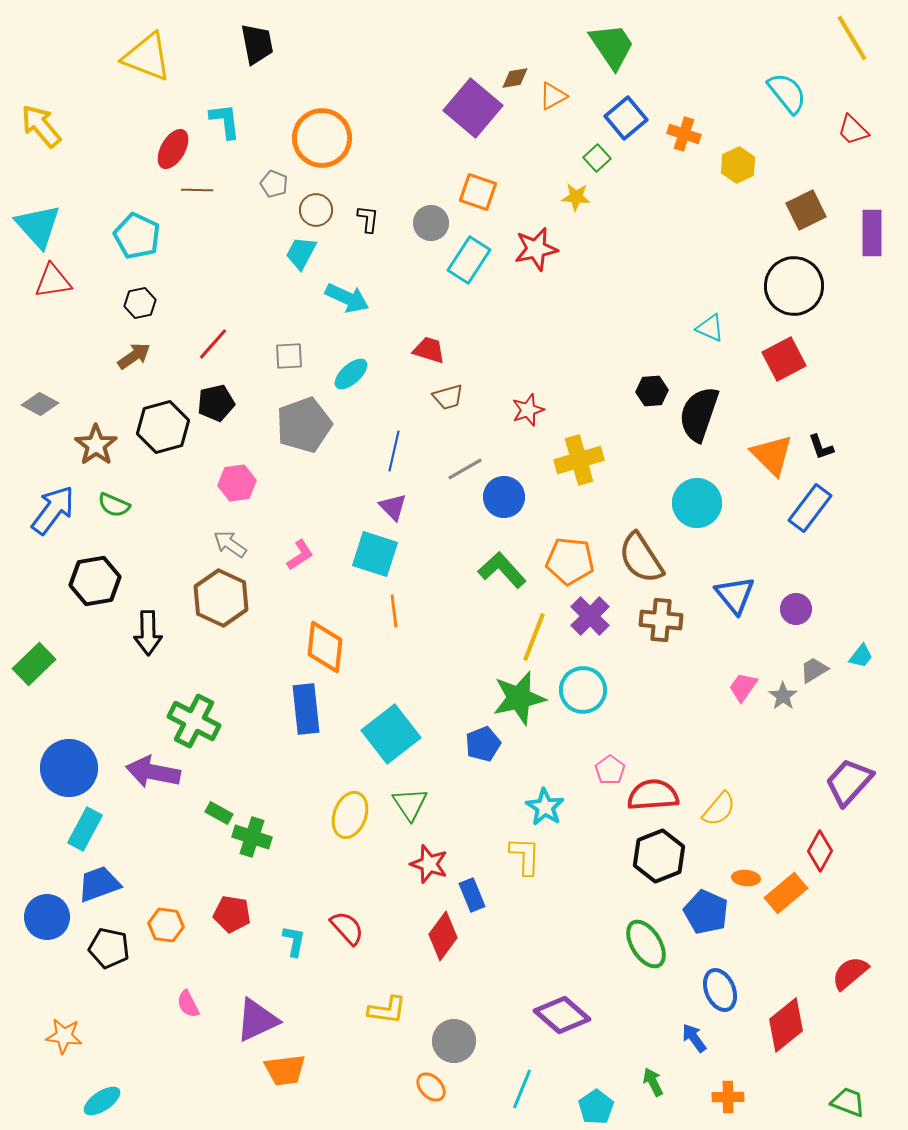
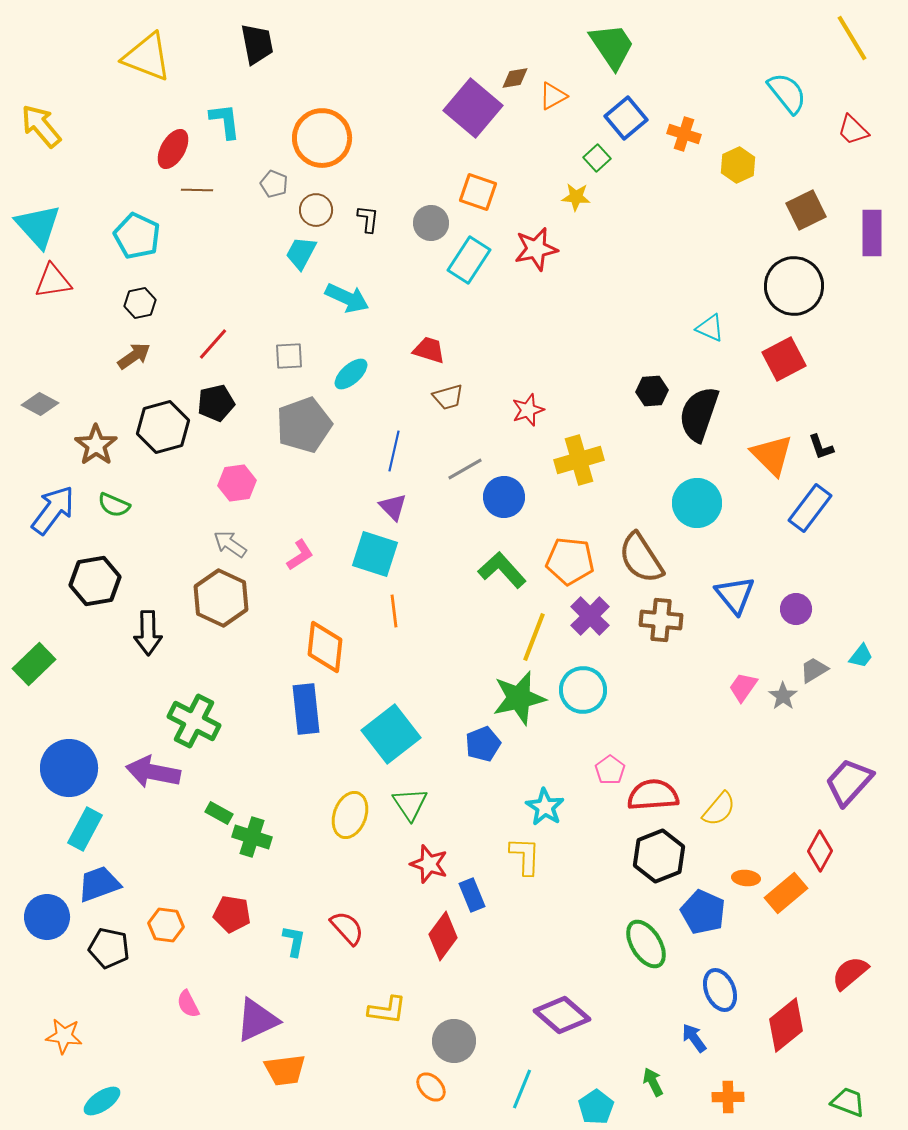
blue pentagon at (706, 912): moved 3 px left
